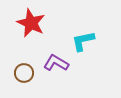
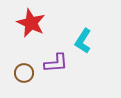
cyan L-shape: rotated 45 degrees counterclockwise
purple L-shape: rotated 145 degrees clockwise
